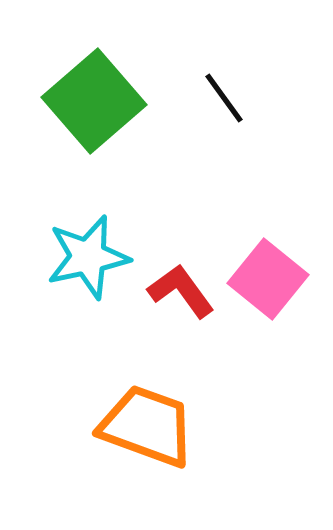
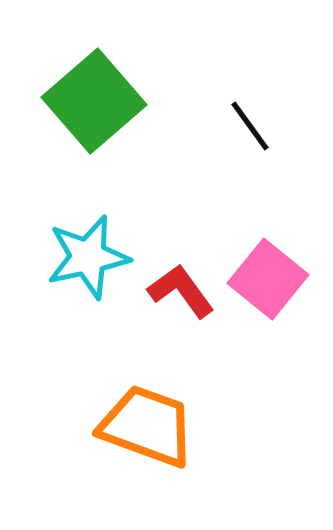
black line: moved 26 px right, 28 px down
